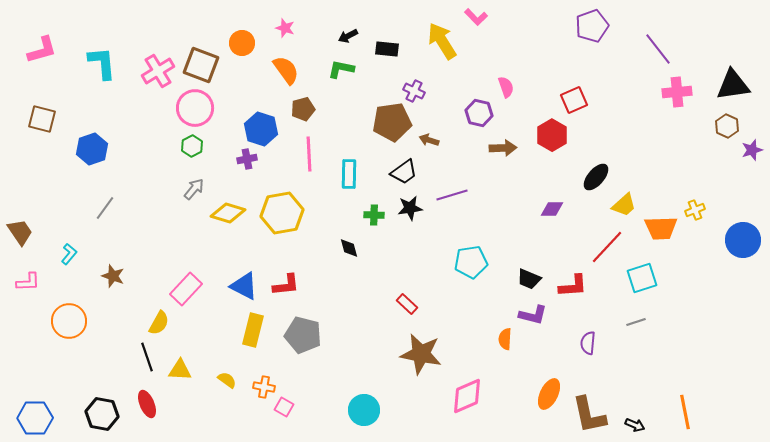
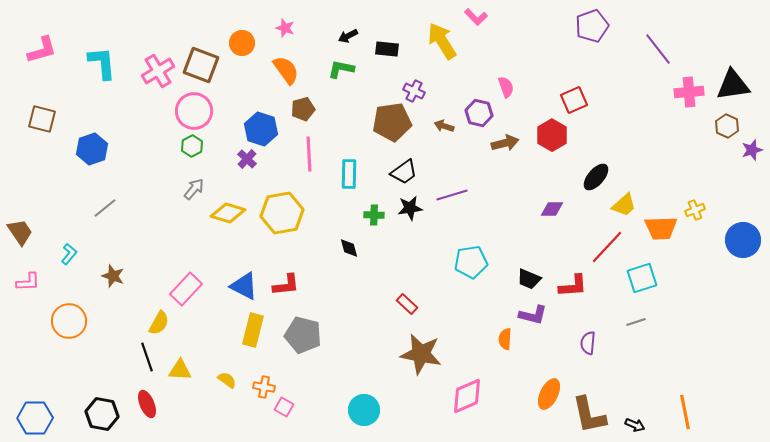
pink cross at (677, 92): moved 12 px right
pink circle at (195, 108): moved 1 px left, 3 px down
brown arrow at (429, 140): moved 15 px right, 14 px up
brown arrow at (503, 148): moved 2 px right, 5 px up; rotated 12 degrees counterclockwise
purple cross at (247, 159): rotated 36 degrees counterclockwise
gray line at (105, 208): rotated 15 degrees clockwise
